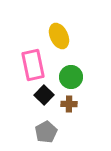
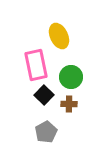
pink rectangle: moved 3 px right
